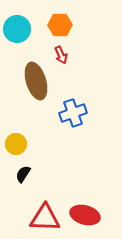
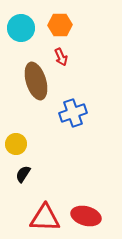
cyan circle: moved 4 px right, 1 px up
red arrow: moved 2 px down
red ellipse: moved 1 px right, 1 px down
